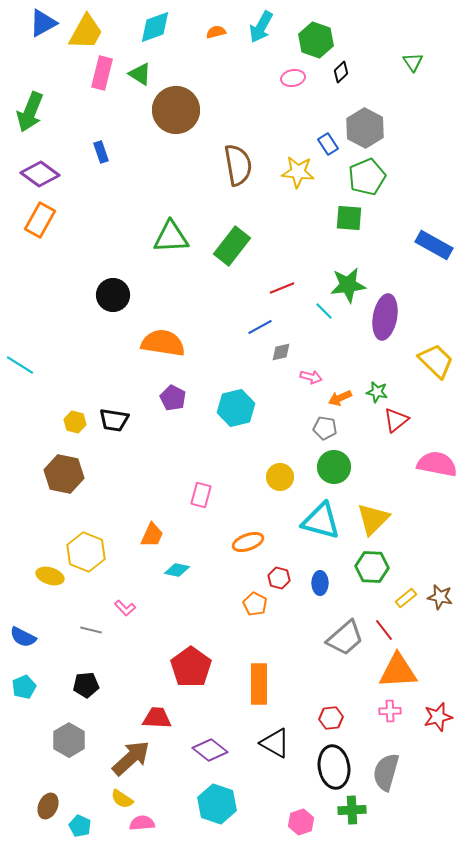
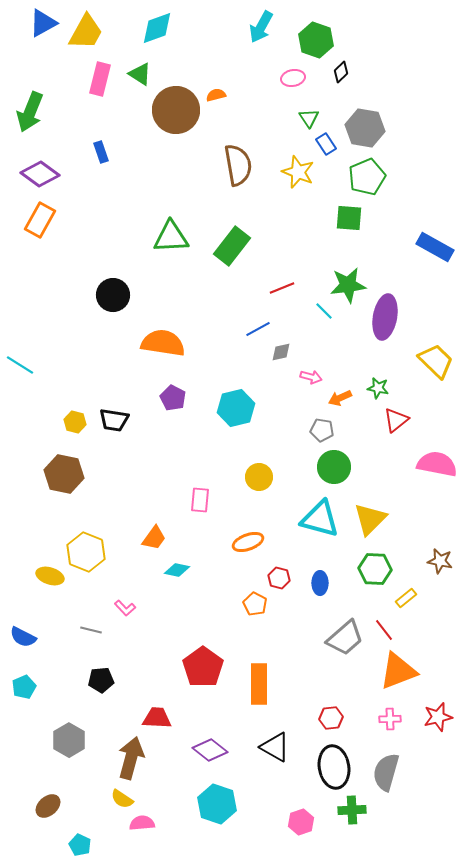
cyan diamond at (155, 27): moved 2 px right, 1 px down
orange semicircle at (216, 32): moved 63 px down
green triangle at (413, 62): moved 104 px left, 56 px down
pink rectangle at (102, 73): moved 2 px left, 6 px down
gray hexagon at (365, 128): rotated 18 degrees counterclockwise
blue rectangle at (328, 144): moved 2 px left
yellow star at (298, 172): rotated 16 degrees clockwise
blue rectangle at (434, 245): moved 1 px right, 2 px down
blue line at (260, 327): moved 2 px left, 2 px down
green star at (377, 392): moved 1 px right, 4 px up
gray pentagon at (325, 428): moved 3 px left, 2 px down
yellow circle at (280, 477): moved 21 px left
pink rectangle at (201, 495): moved 1 px left, 5 px down; rotated 10 degrees counterclockwise
yellow triangle at (373, 519): moved 3 px left
cyan triangle at (321, 521): moved 1 px left, 2 px up
orange trapezoid at (152, 535): moved 2 px right, 3 px down; rotated 12 degrees clockwise
green hexagon at (372, 567): moved 3 px right, 2 px down
brown star at (440, 597): moved 36 px up
red pentagon at (191, 667): moved 12 px right
orange triangle at (398, 671): rotated 18 degrees counterclockwise
black pentagon at (86, 685): moved 15 px right, 5 px up
pink cross at (390, 711): moved 8 px down
black triangle at (275, 743): moved 4 px down
brown arrow at (131, 758): rotated 33 degrees counterclockwise
brown ellipse at (48, 806): rotated 25 degrees clockwise
cyan pentagon at (80, 826): moved 19 px down
